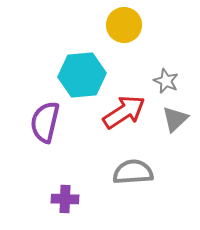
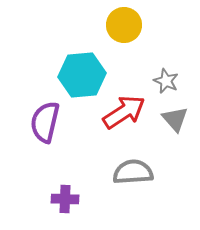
gray triangle: rotated 28 degrees counterclockwise
